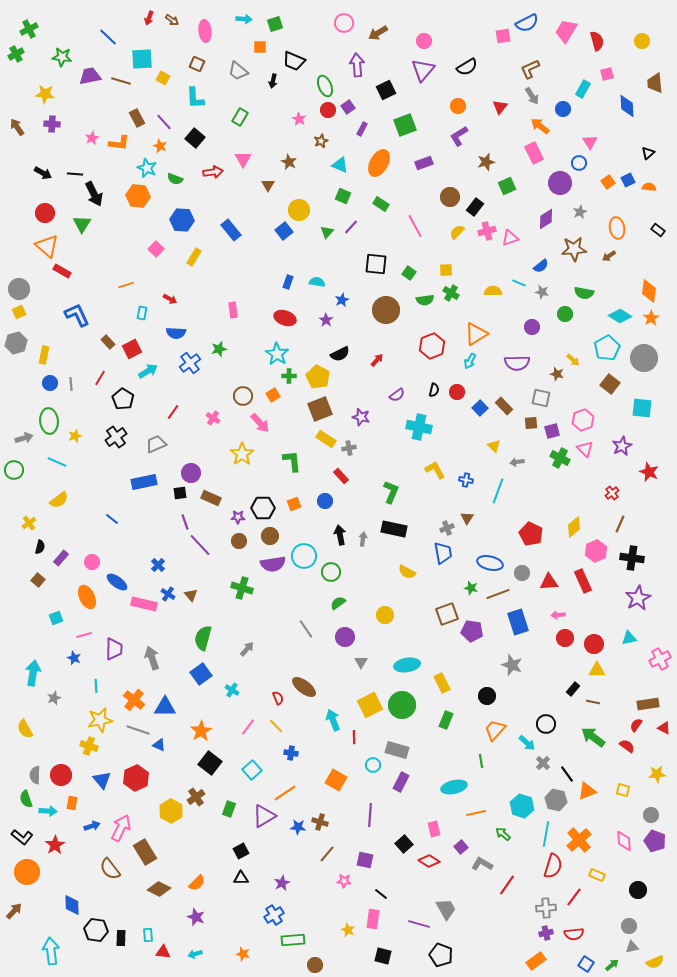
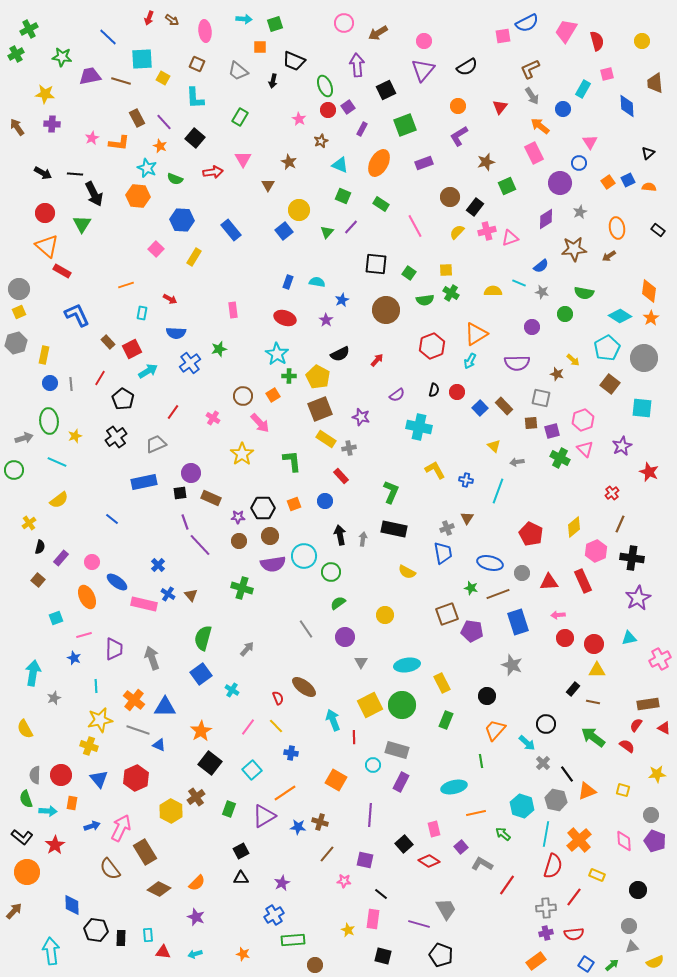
blue triangle at (102, 780): moved 3 px left, 1 px up
